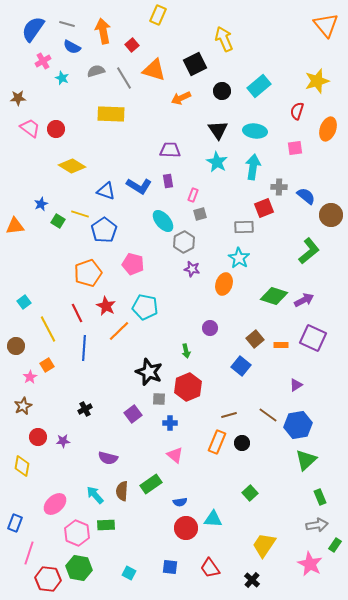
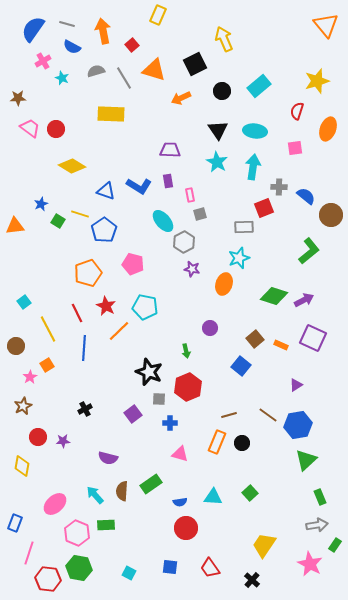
pink rectangle at (193, 195): moved 3 px left; rotated 32 degrees counterclockwise
cyan star at (239, 258): rotated 20 degrees clockwise
orange rectangle at (281, 345): rotated 24 degrees clockwise
pink triangle at (175, 455): moved 5 px right, 1 px up; rotated 24 degrees counterclockwise
cyan triangle at (213, 519): moved 22 px up
